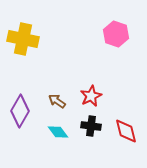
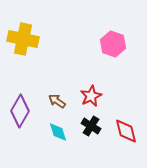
pink hexagon: moved 3 px left, 10 px down
black cross: rotated 24 degrees clockwise
cyan diamond: rotated 20 degrees clockwise
